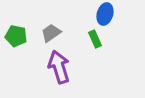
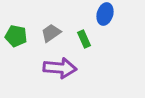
green rectangle: moved 11 px left
purple arrow: moved 1 px right, 1 px down; rotated 112 degrees clockwise
